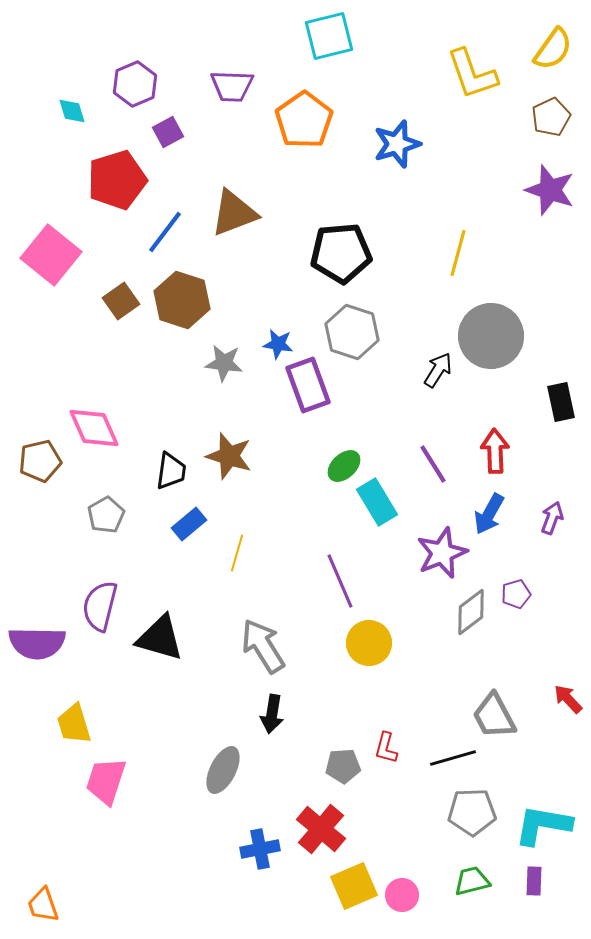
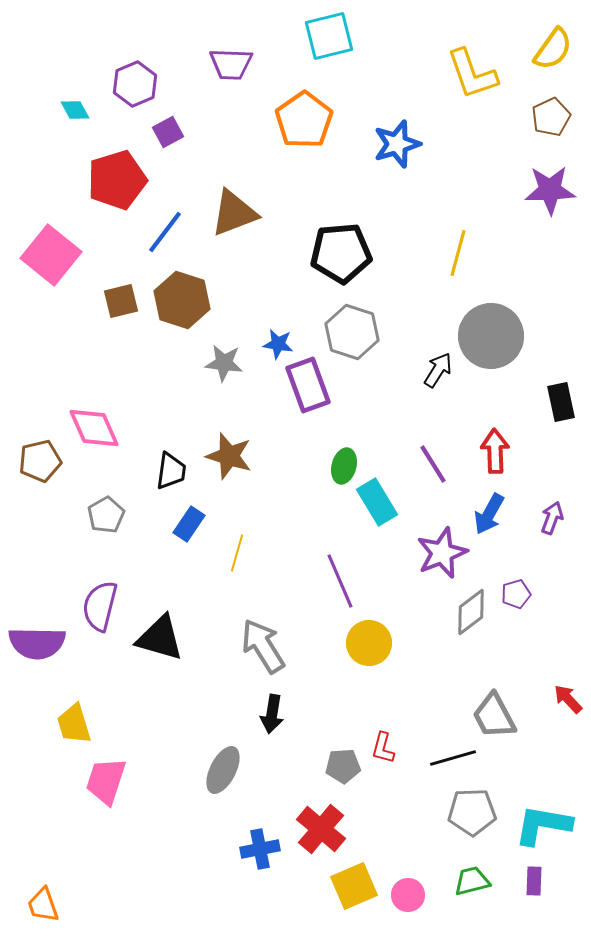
purple trapezoid at (232, 86): moved 1 px left, 22 px up
cyan diamond at (72, 111): moved 3 px right, 1 px up; rotated 12 degrees counterclockwise
purple star at (550, 190): rotated 21 degrees counterclockwise
brown square at (121, 301): rotated 21 degrees clockwise
green ellipse at (344, 466): rotated 32 degrees counterclockwise
blue rectangle at (189, 524): rotated 16 degrees counterclockwise
red L-shape at (386, 748): moved 3 px left
pink circle at (402, 895): moved 6 px right
